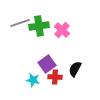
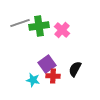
red cross: moved 2 px left, 1 px up
